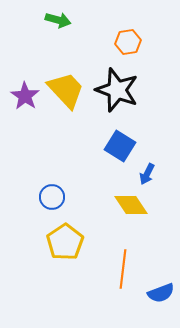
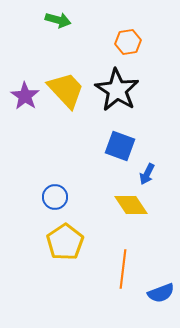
black star: rotated 12 degrees clockwise
blue square: rotated 12 degrees counterclockwise
blue circle: moved 3 px right
